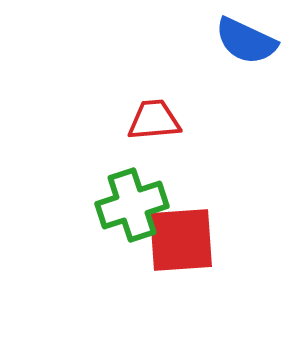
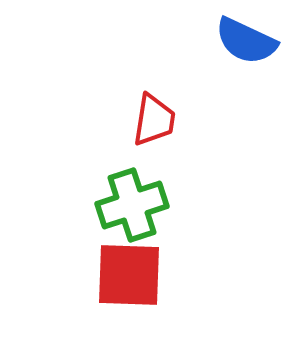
red trapezoid: rotated 104 degrees clockwise
red square: moved 52 px left, 35 px down; rotated 6 degrees clockwise
